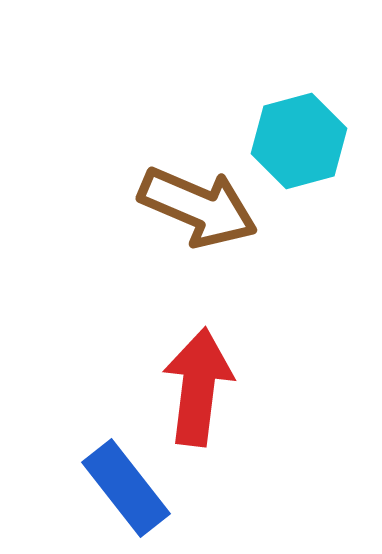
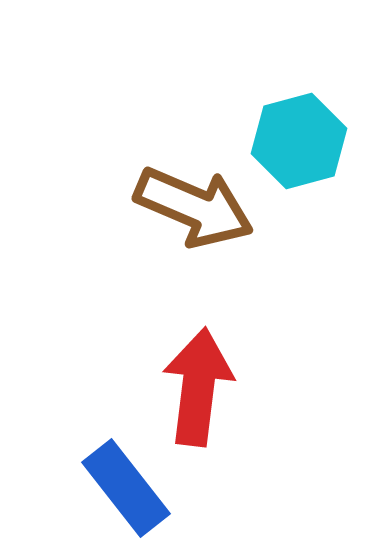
brown arrow: moved 4 px left
